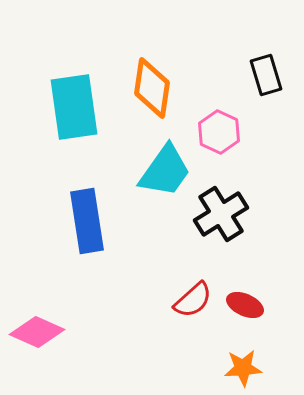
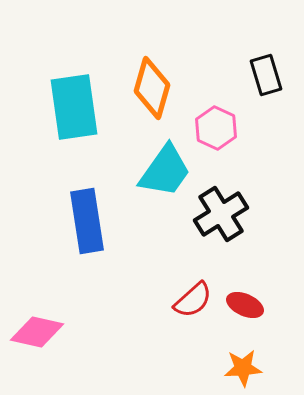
orange diamond: rotated 8 degrees clockwise
pink hexagon: moved 3 px left, 4 px up
pink diamond: rotated 12 degrees counterclockwise
